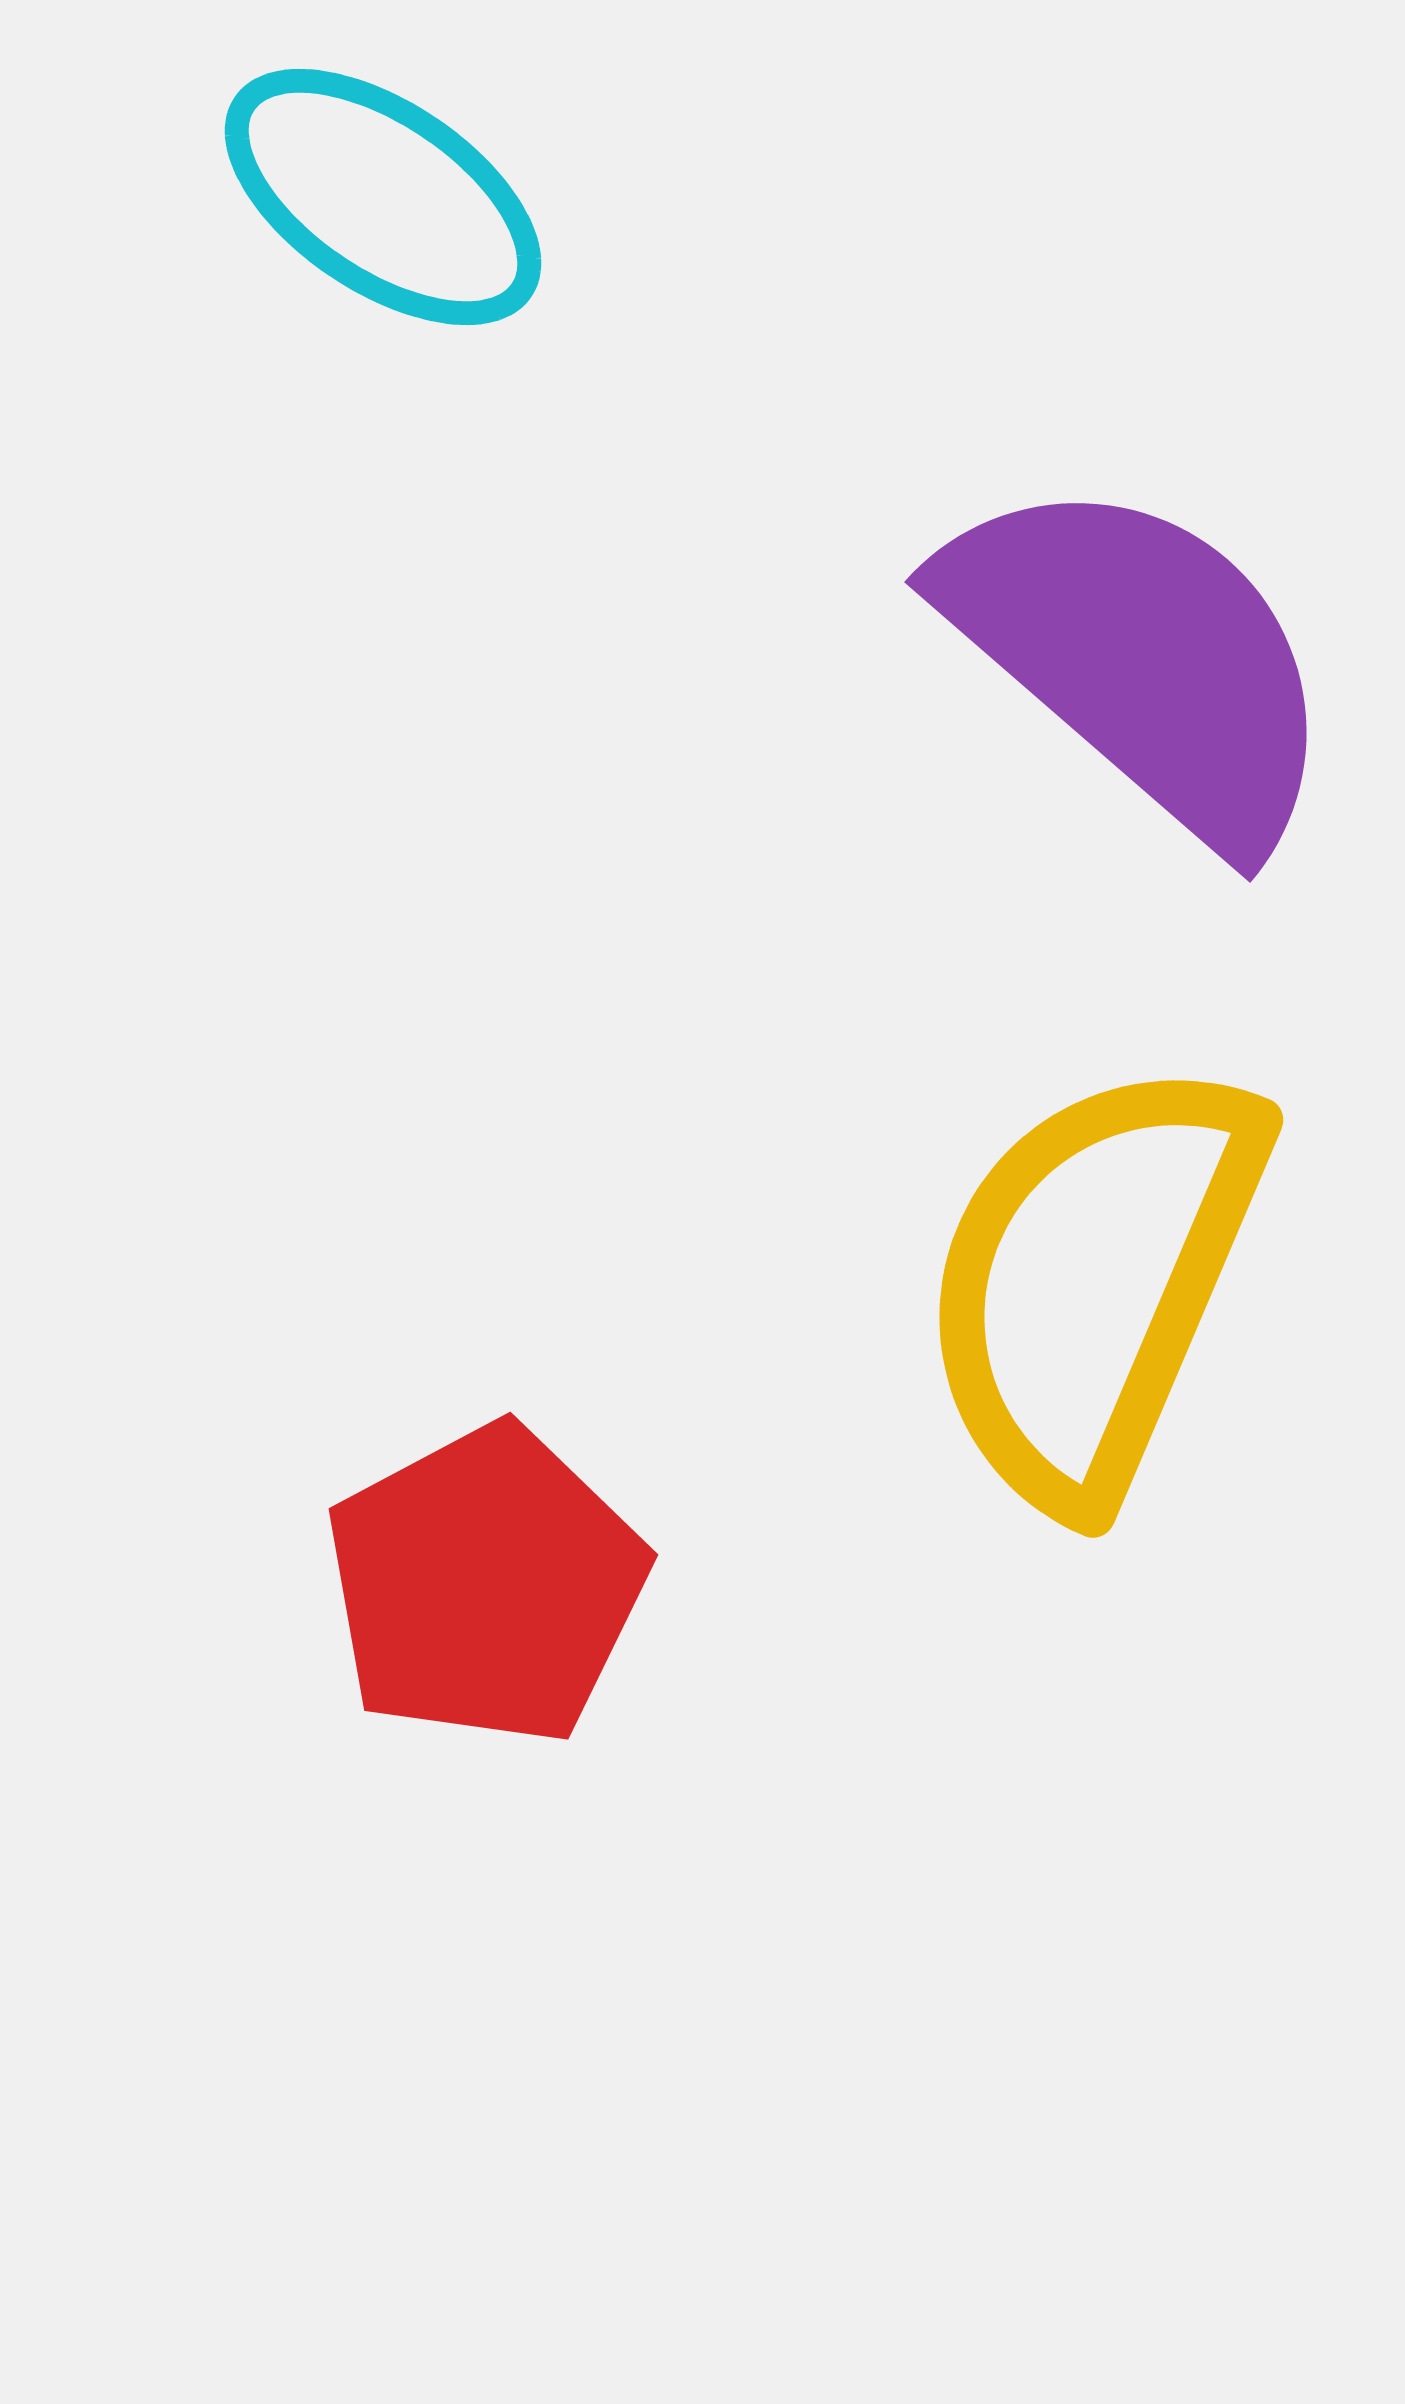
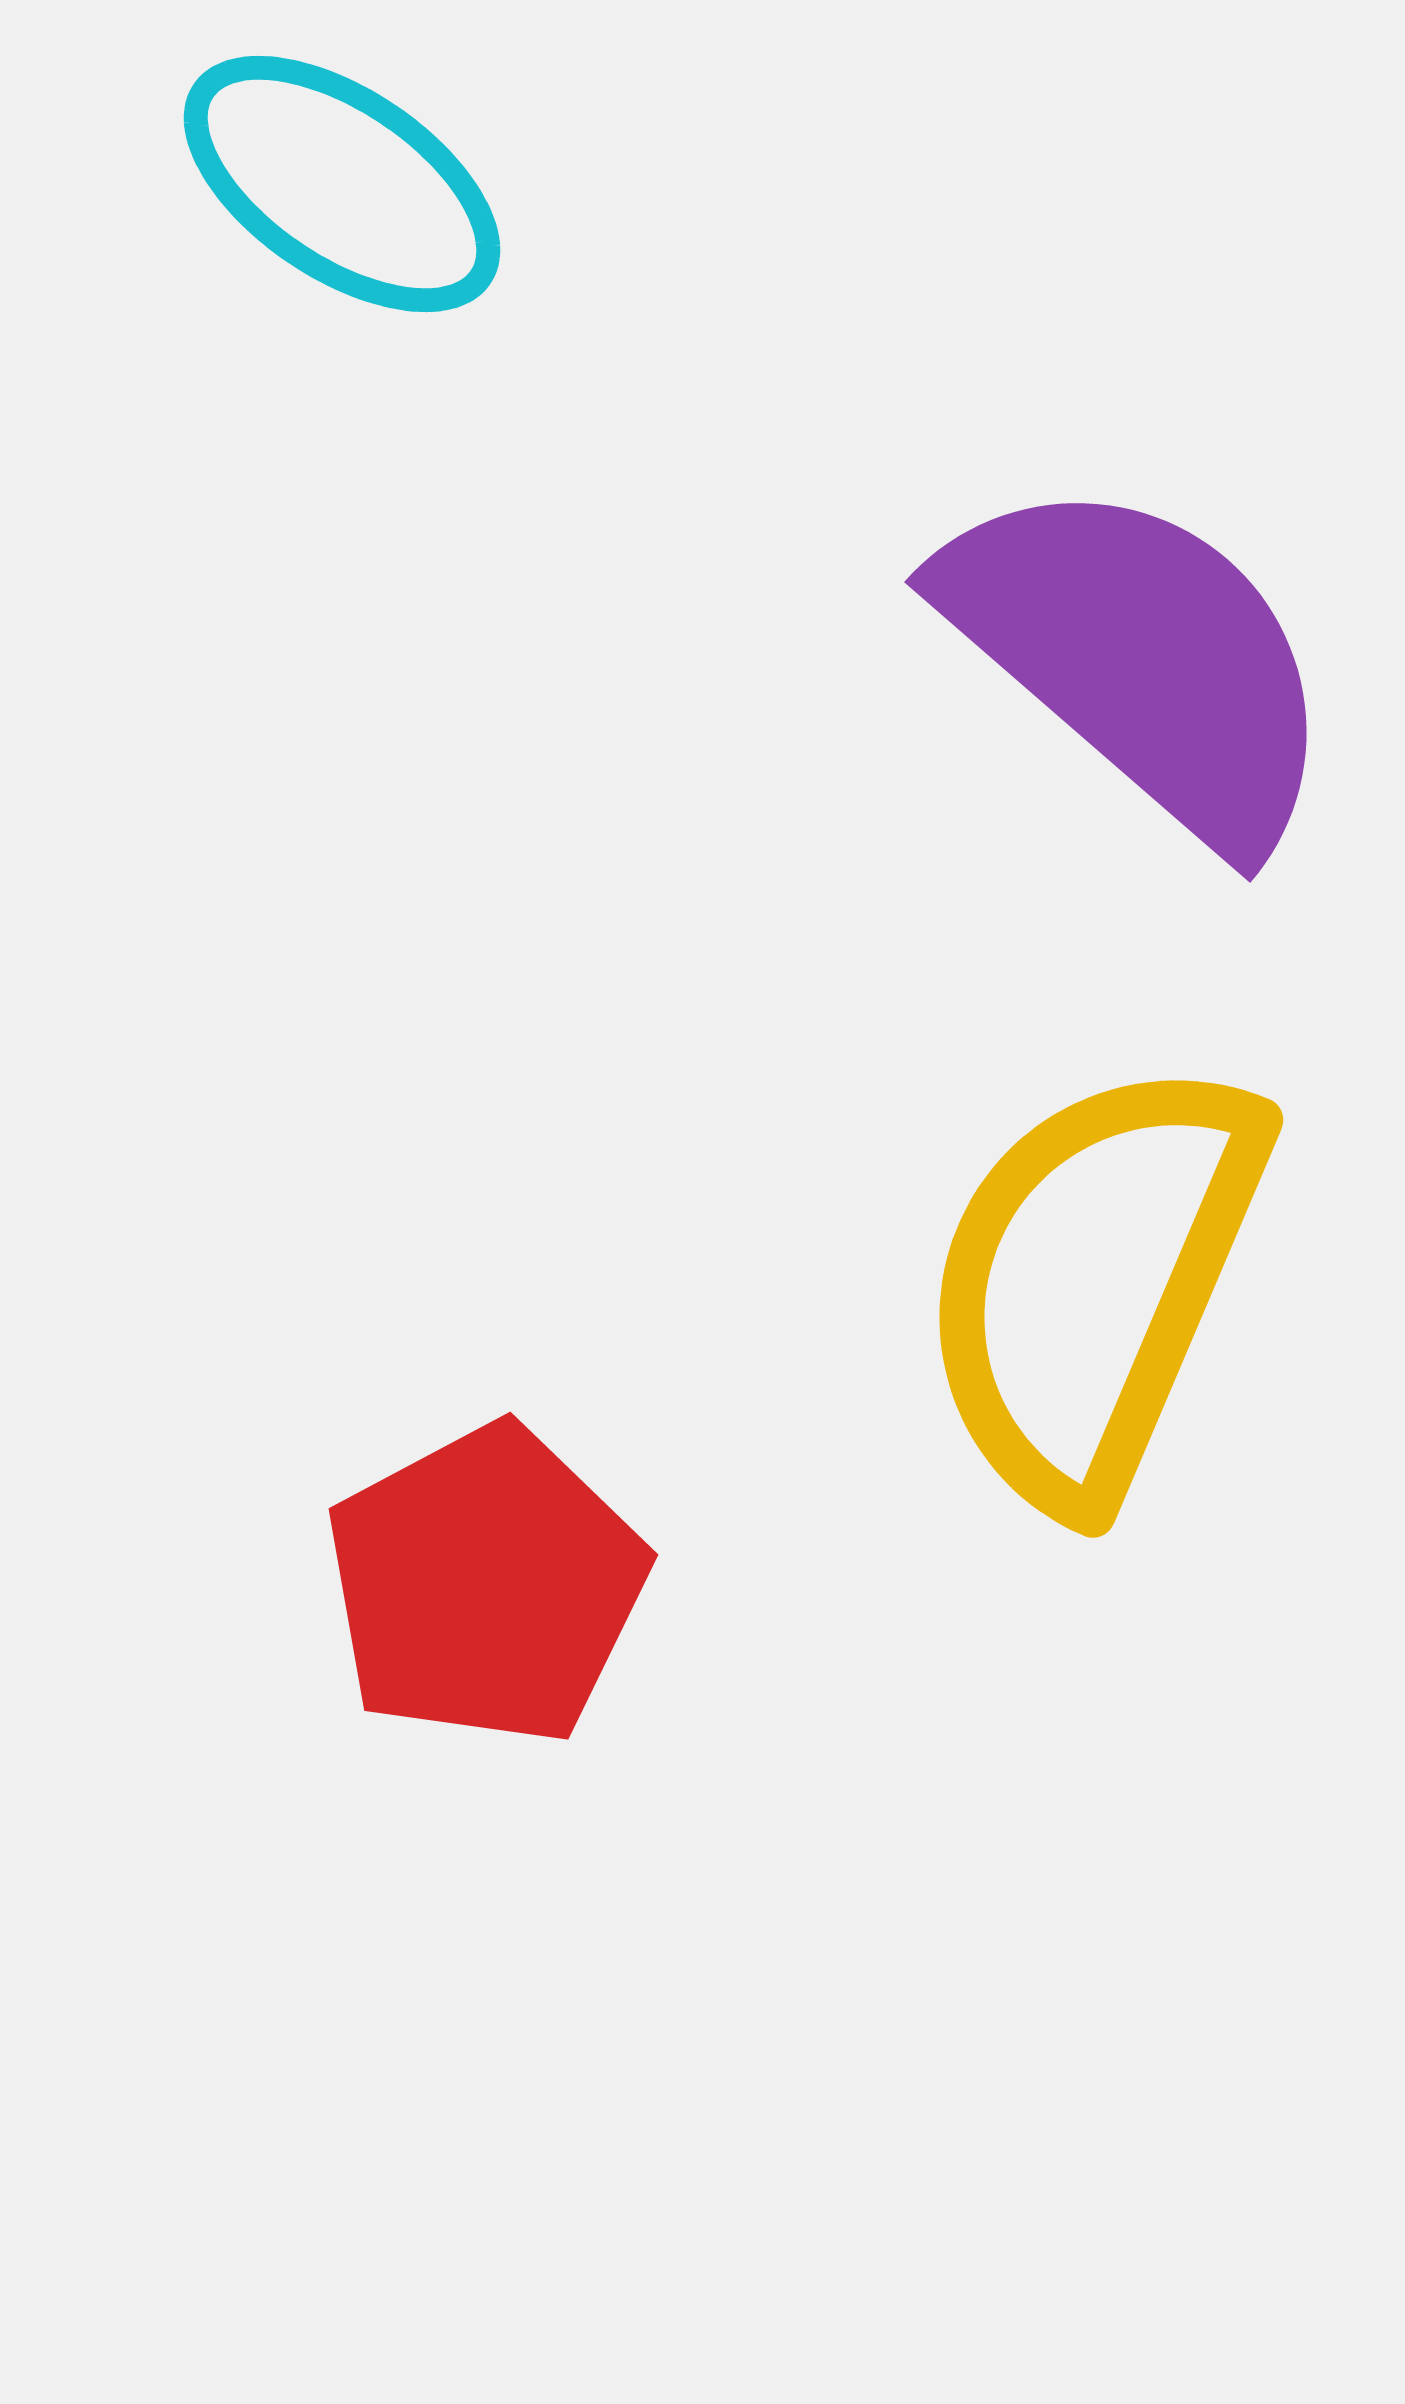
cyan ellipse: moved 41 px left, 13 px up
